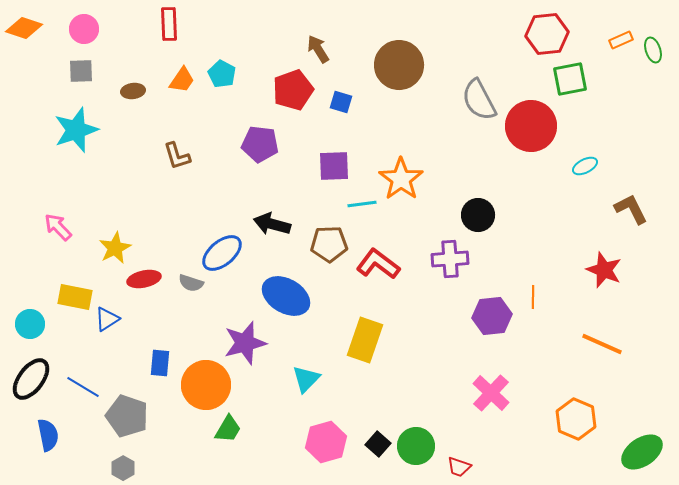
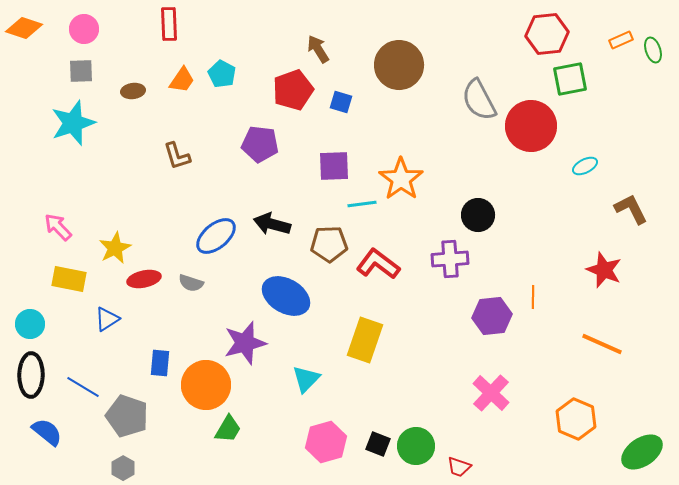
cyan star at (76, 130): moved 3 px left, 7 px up
blue ellipse at (222, 253): moved 6 px left, 17 px up
yellow rectangle at (75, 297): moved 6 px left, 18 px up
black ellipse at (31, 379): moved 4 px up; rotated 36 degrees counterclockwise
blue semicircle at (48, 435): moved 1 px left, 3 px up; rotated 40 degrees counterclockwise
black square at (378, 444): rotated 20 degrees counterclockwise
